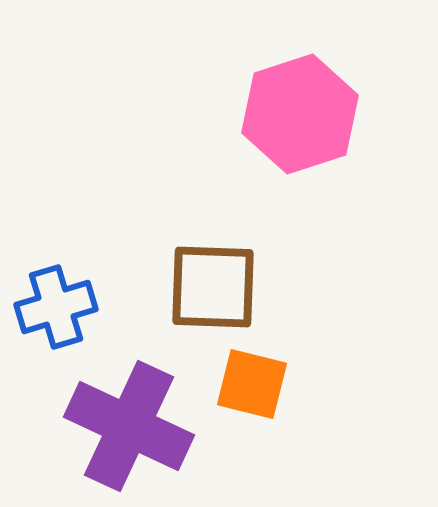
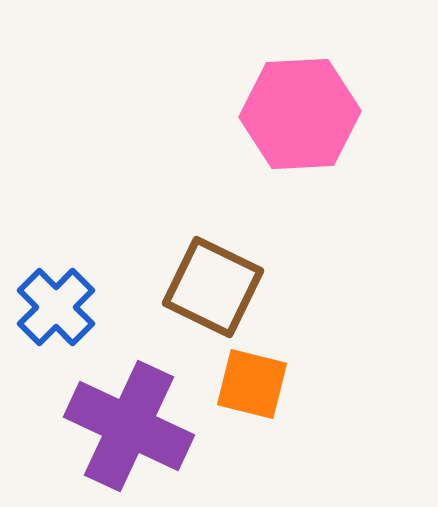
pink hexagon: rotated 15 degrees clockwise
brown square: rotated 24 degrees clockwise
blue cross: rotated 28 degrees counterclockwise
